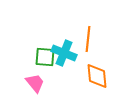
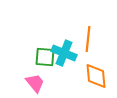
orange diamond: moved 1 px left
